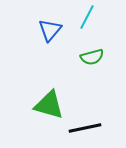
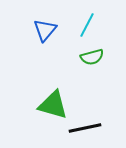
cyan line: moved 8 px down
blue triangle: moved 5 px left
green triangle: moved 4 px right
